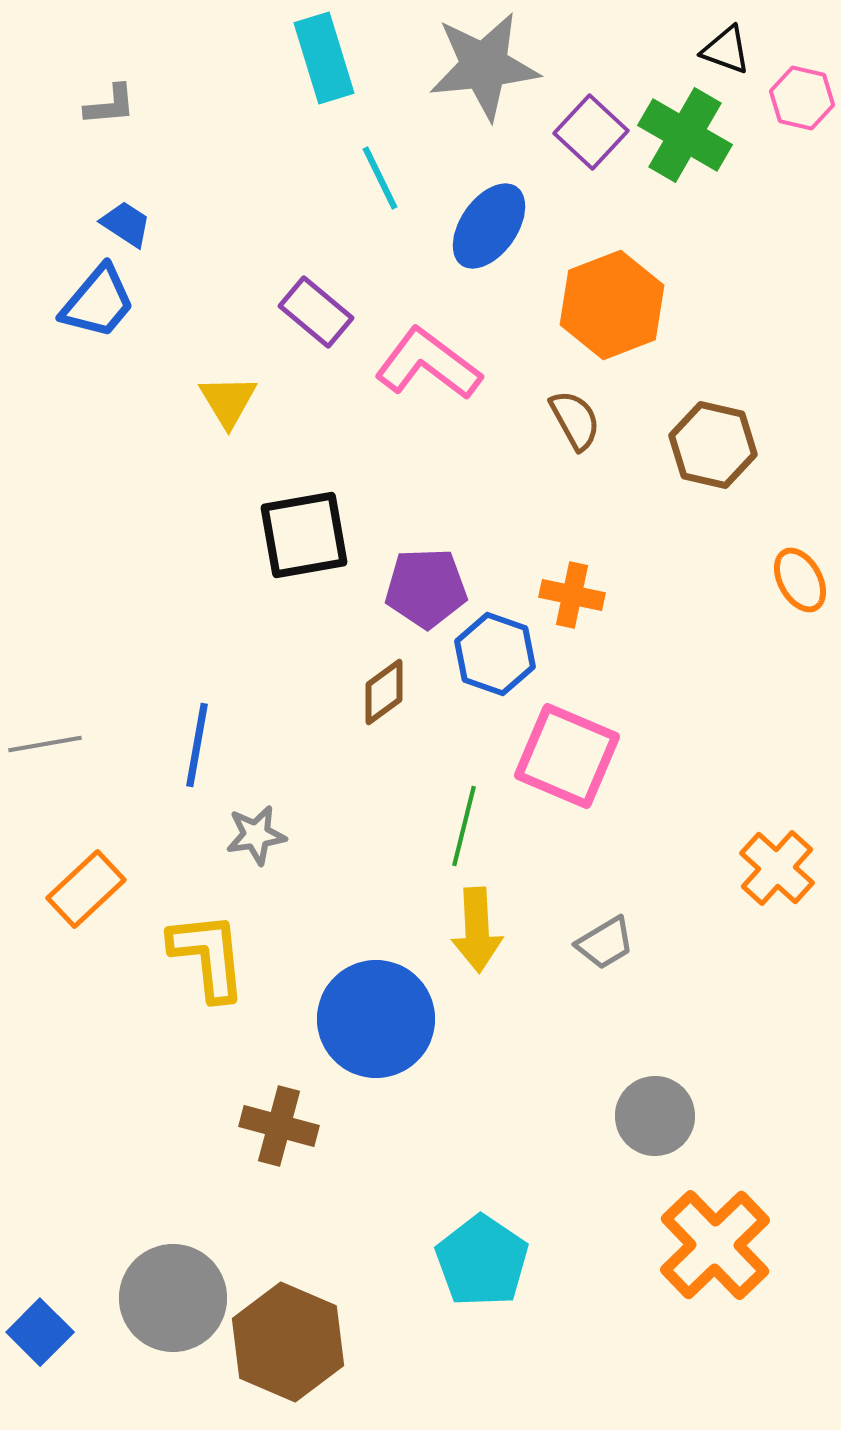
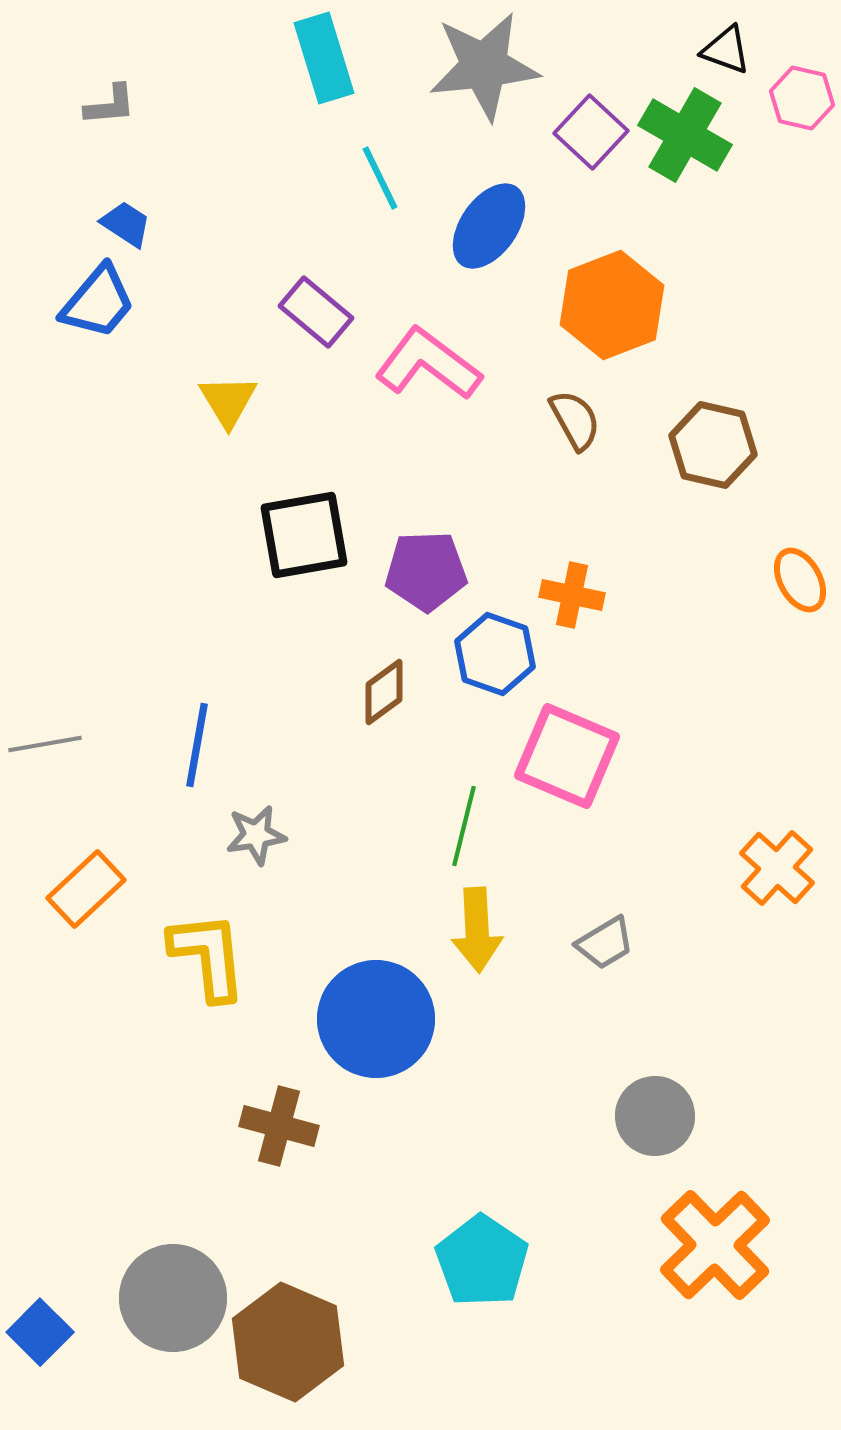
purple pentagon at (426, 588): moved 17 px up
